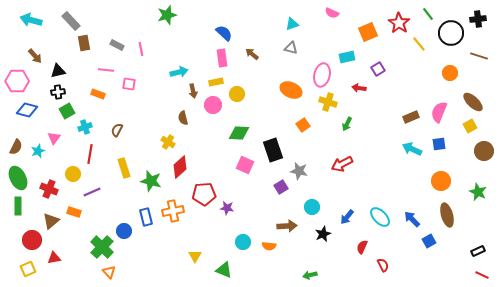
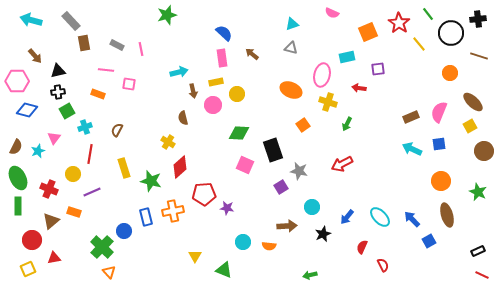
purple square at (378, 69): rotated 24 degrees clockwise
